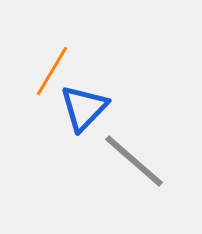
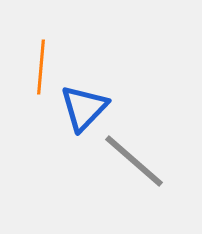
orange line: moved 11 px left, 4 px up; rotated 26 degrees counterclockwise
